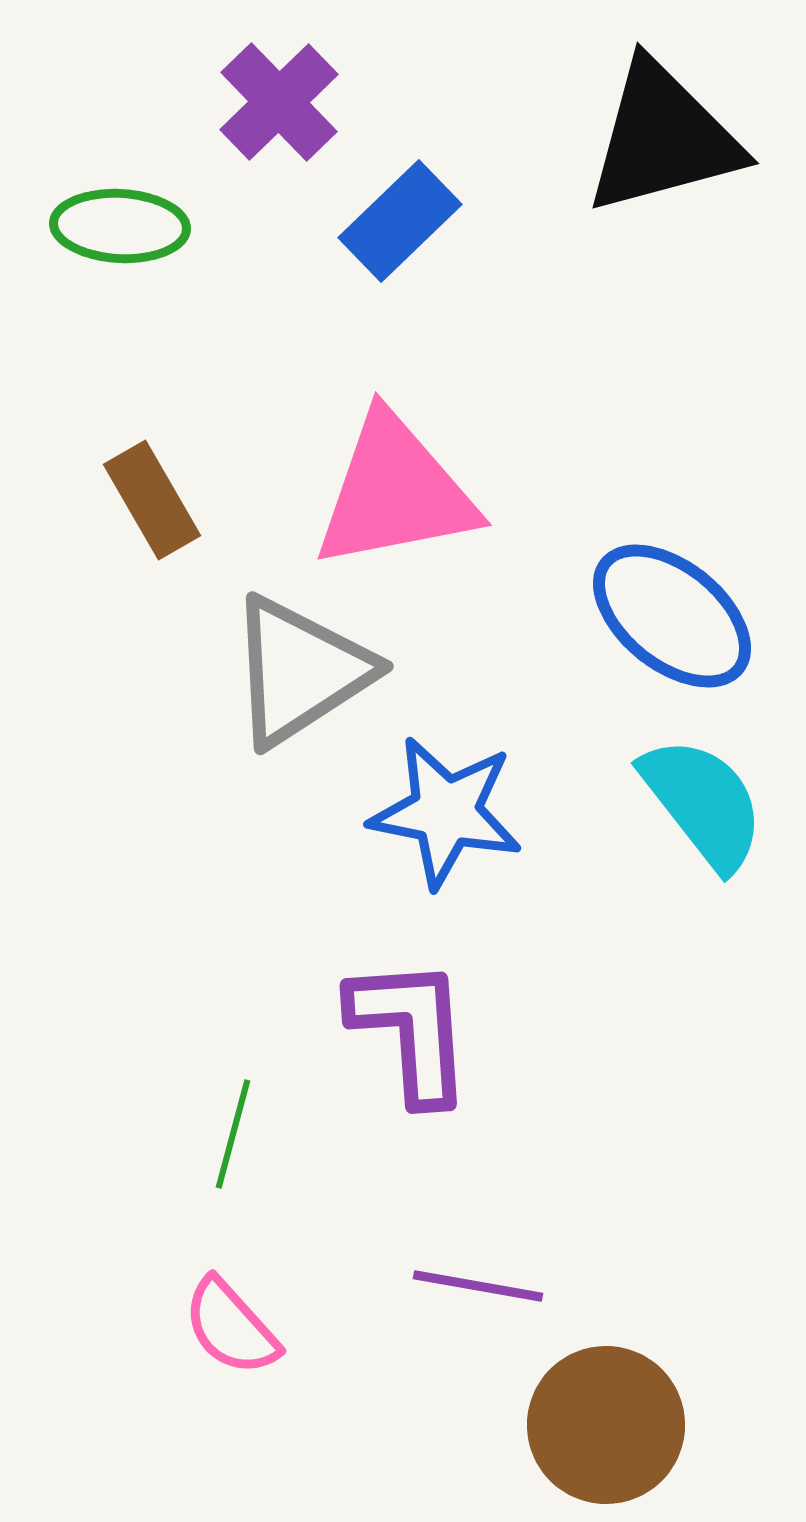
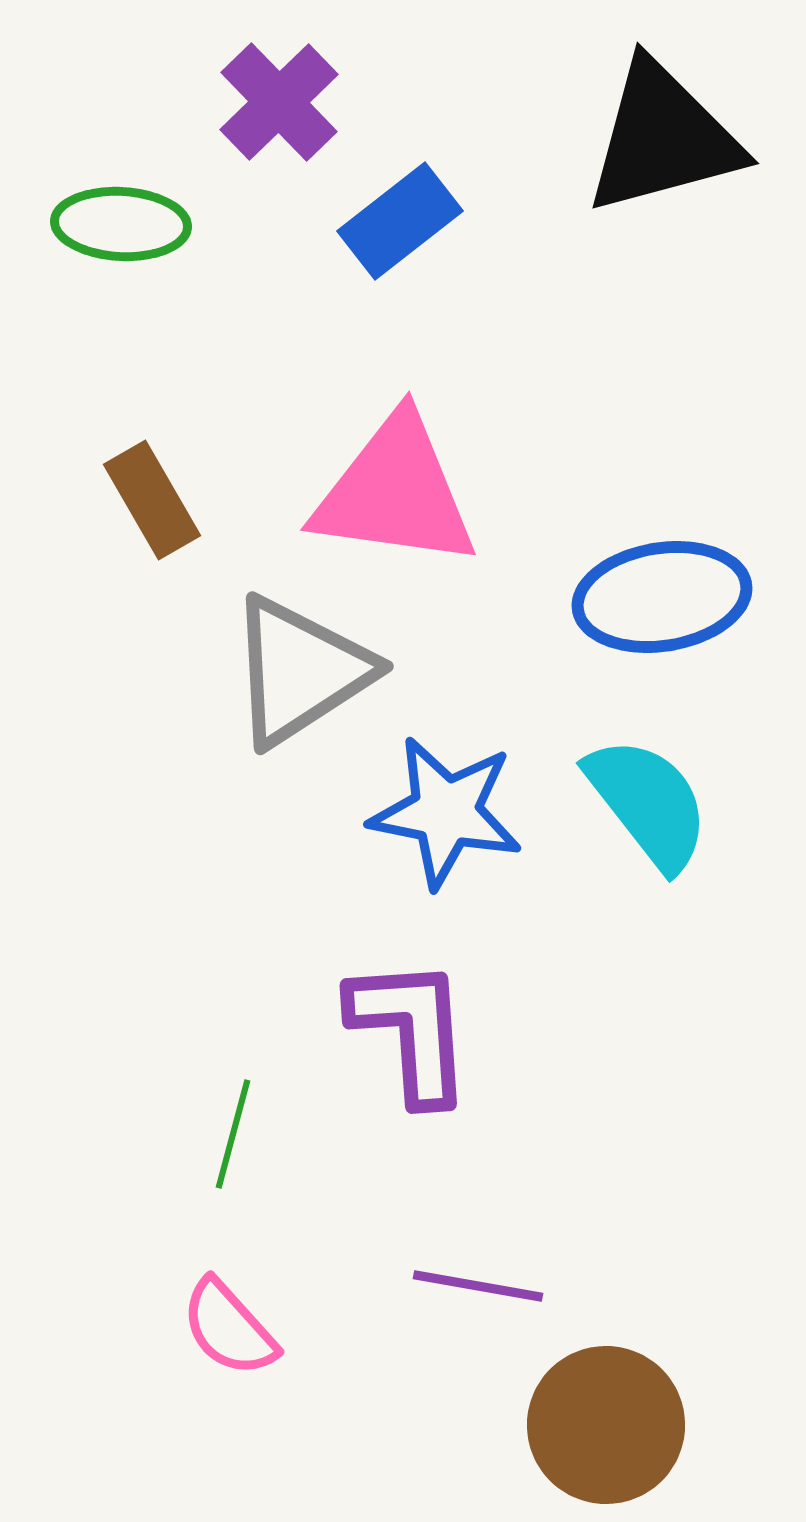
blue rectangle: rotated 6 degrees clockwise
green ellipse: moved 1 px right, 2 px up
pink triangle: rotated 19 degrees clockwise
blue ellipse: moved 10 px left, 19 px up; rotated 48 degrees counterclockwise
cyan semicircle: moved 55 px left
pink semicircle: moved 2 px left, 1 px down
